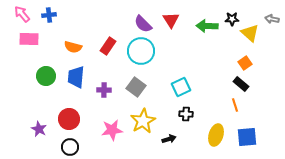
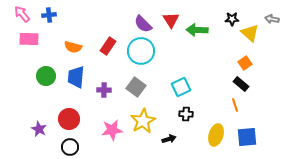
green arrow: moved 10 px left, 4 px down
